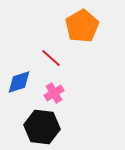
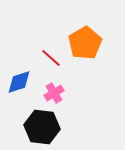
orange pentagon: moved 3 px right, 17 px down
